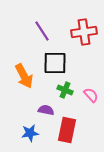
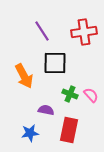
green cross: moved 5 px right, 4 px down
red rectangle: moved 2 px right
